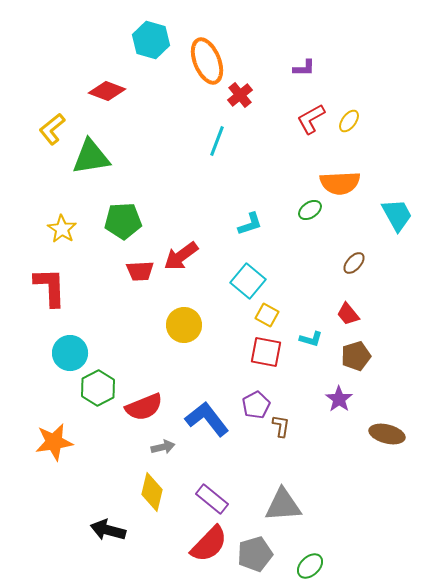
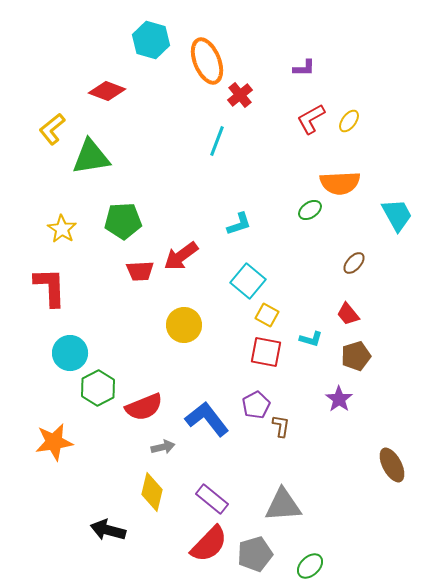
cyan L-shape at (250, 224): moved 11 px left
brown ellipse at (387, 434): moved 5 px right, 31 px down; rotated 48 degrees clockwise
